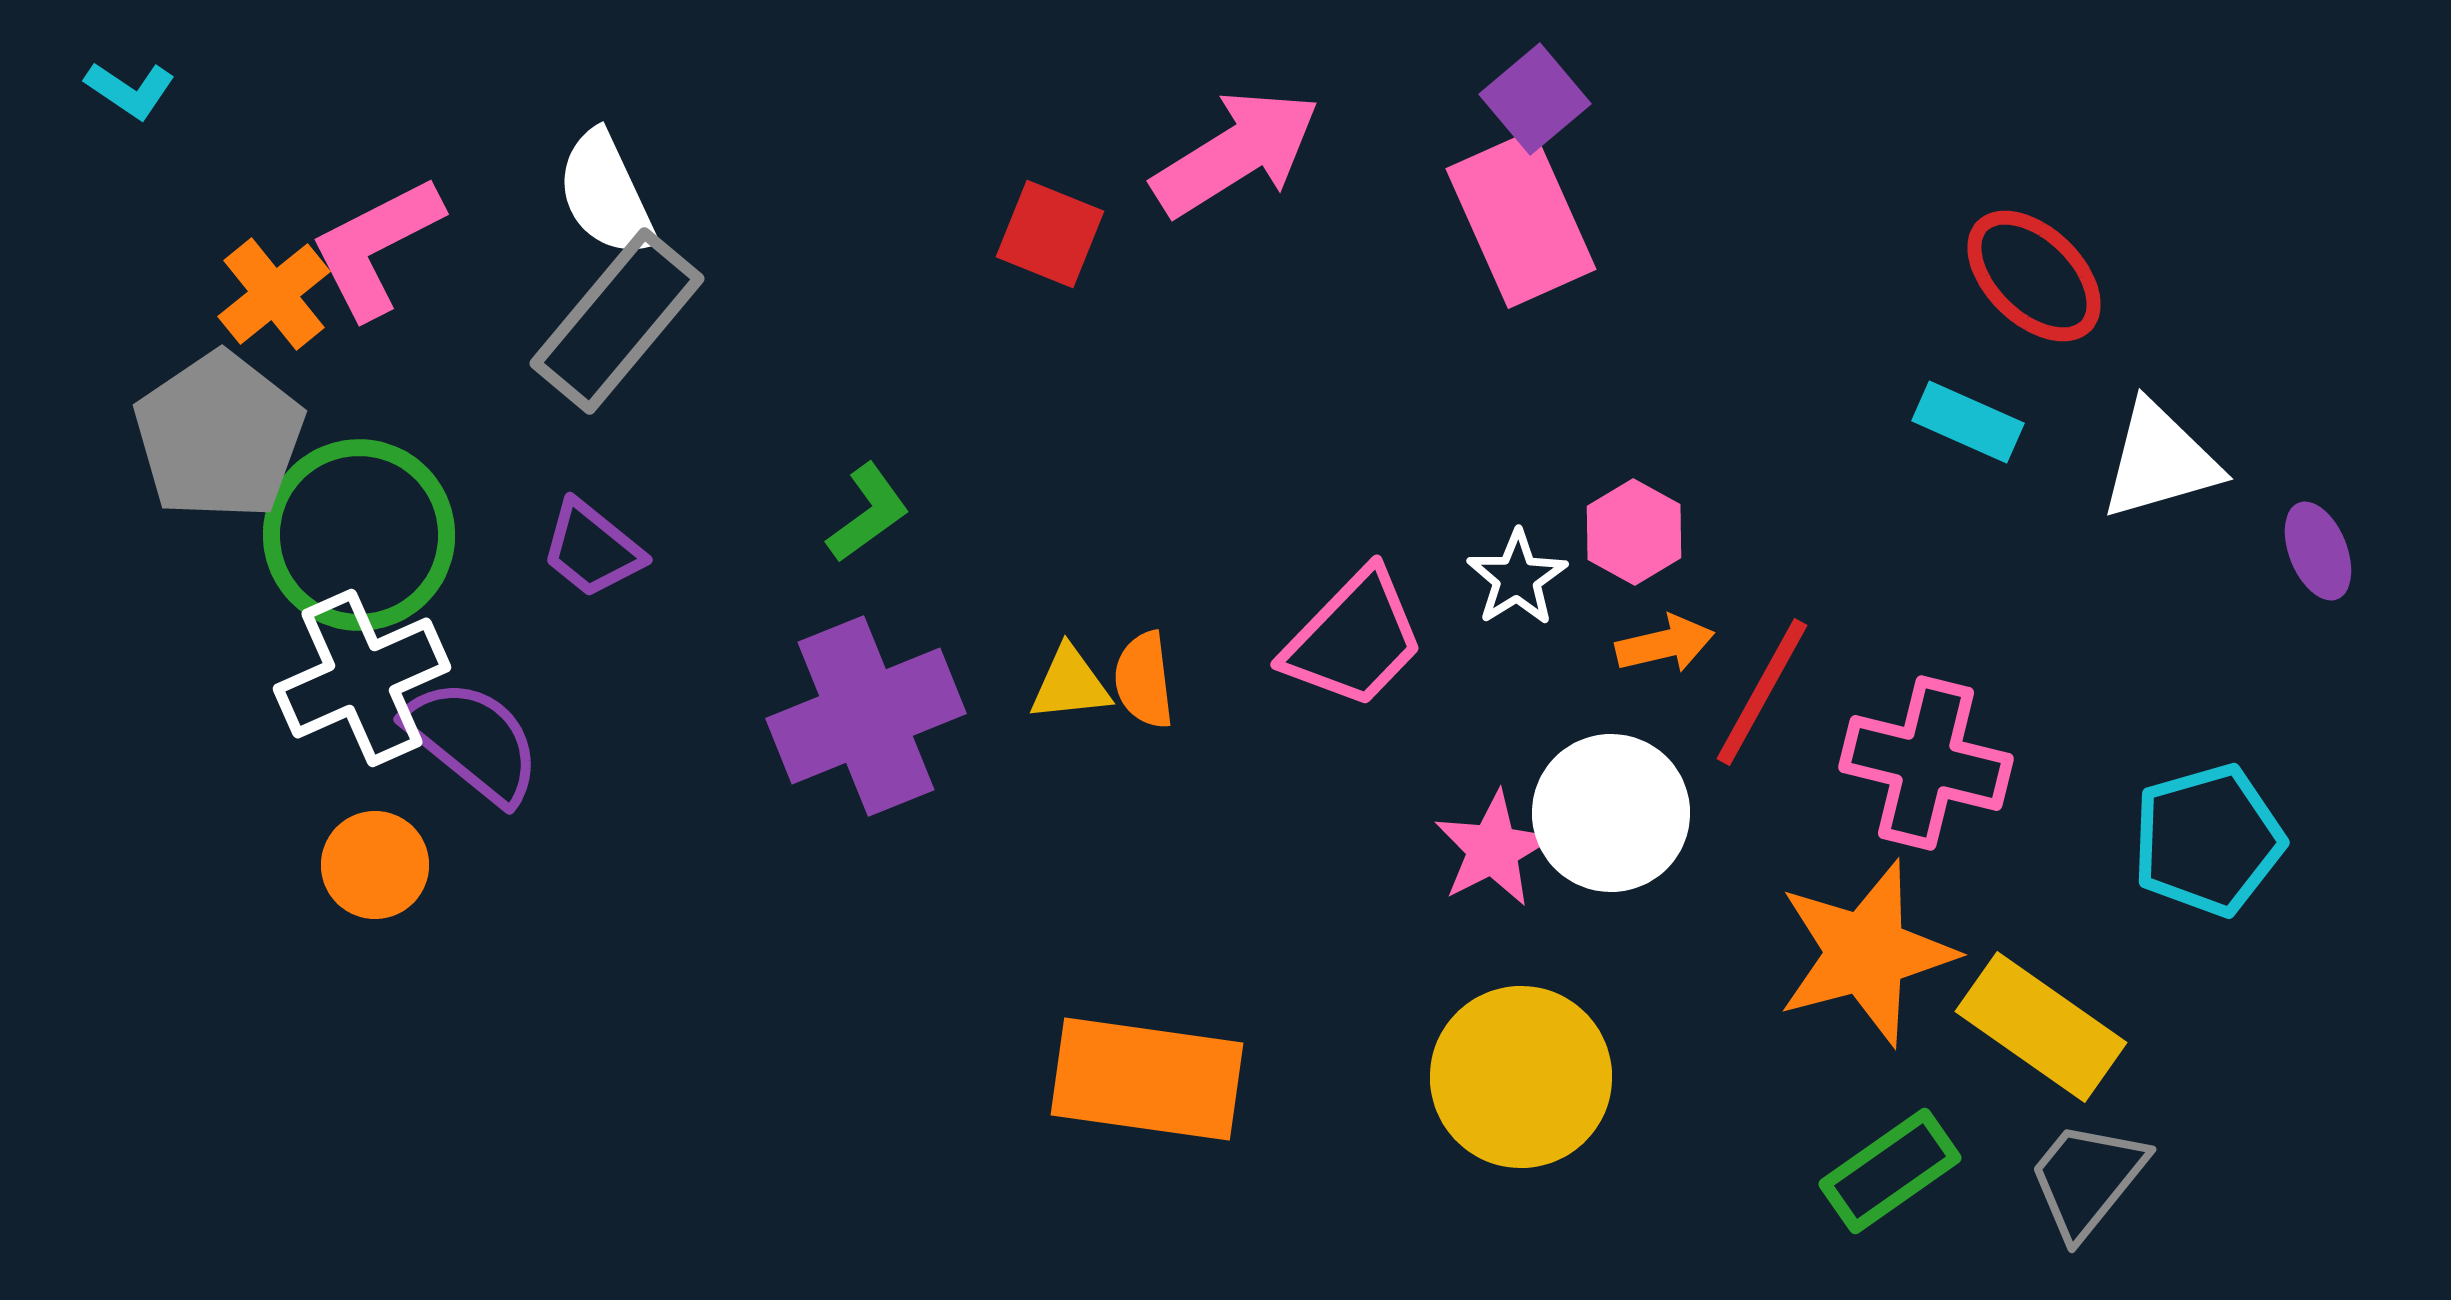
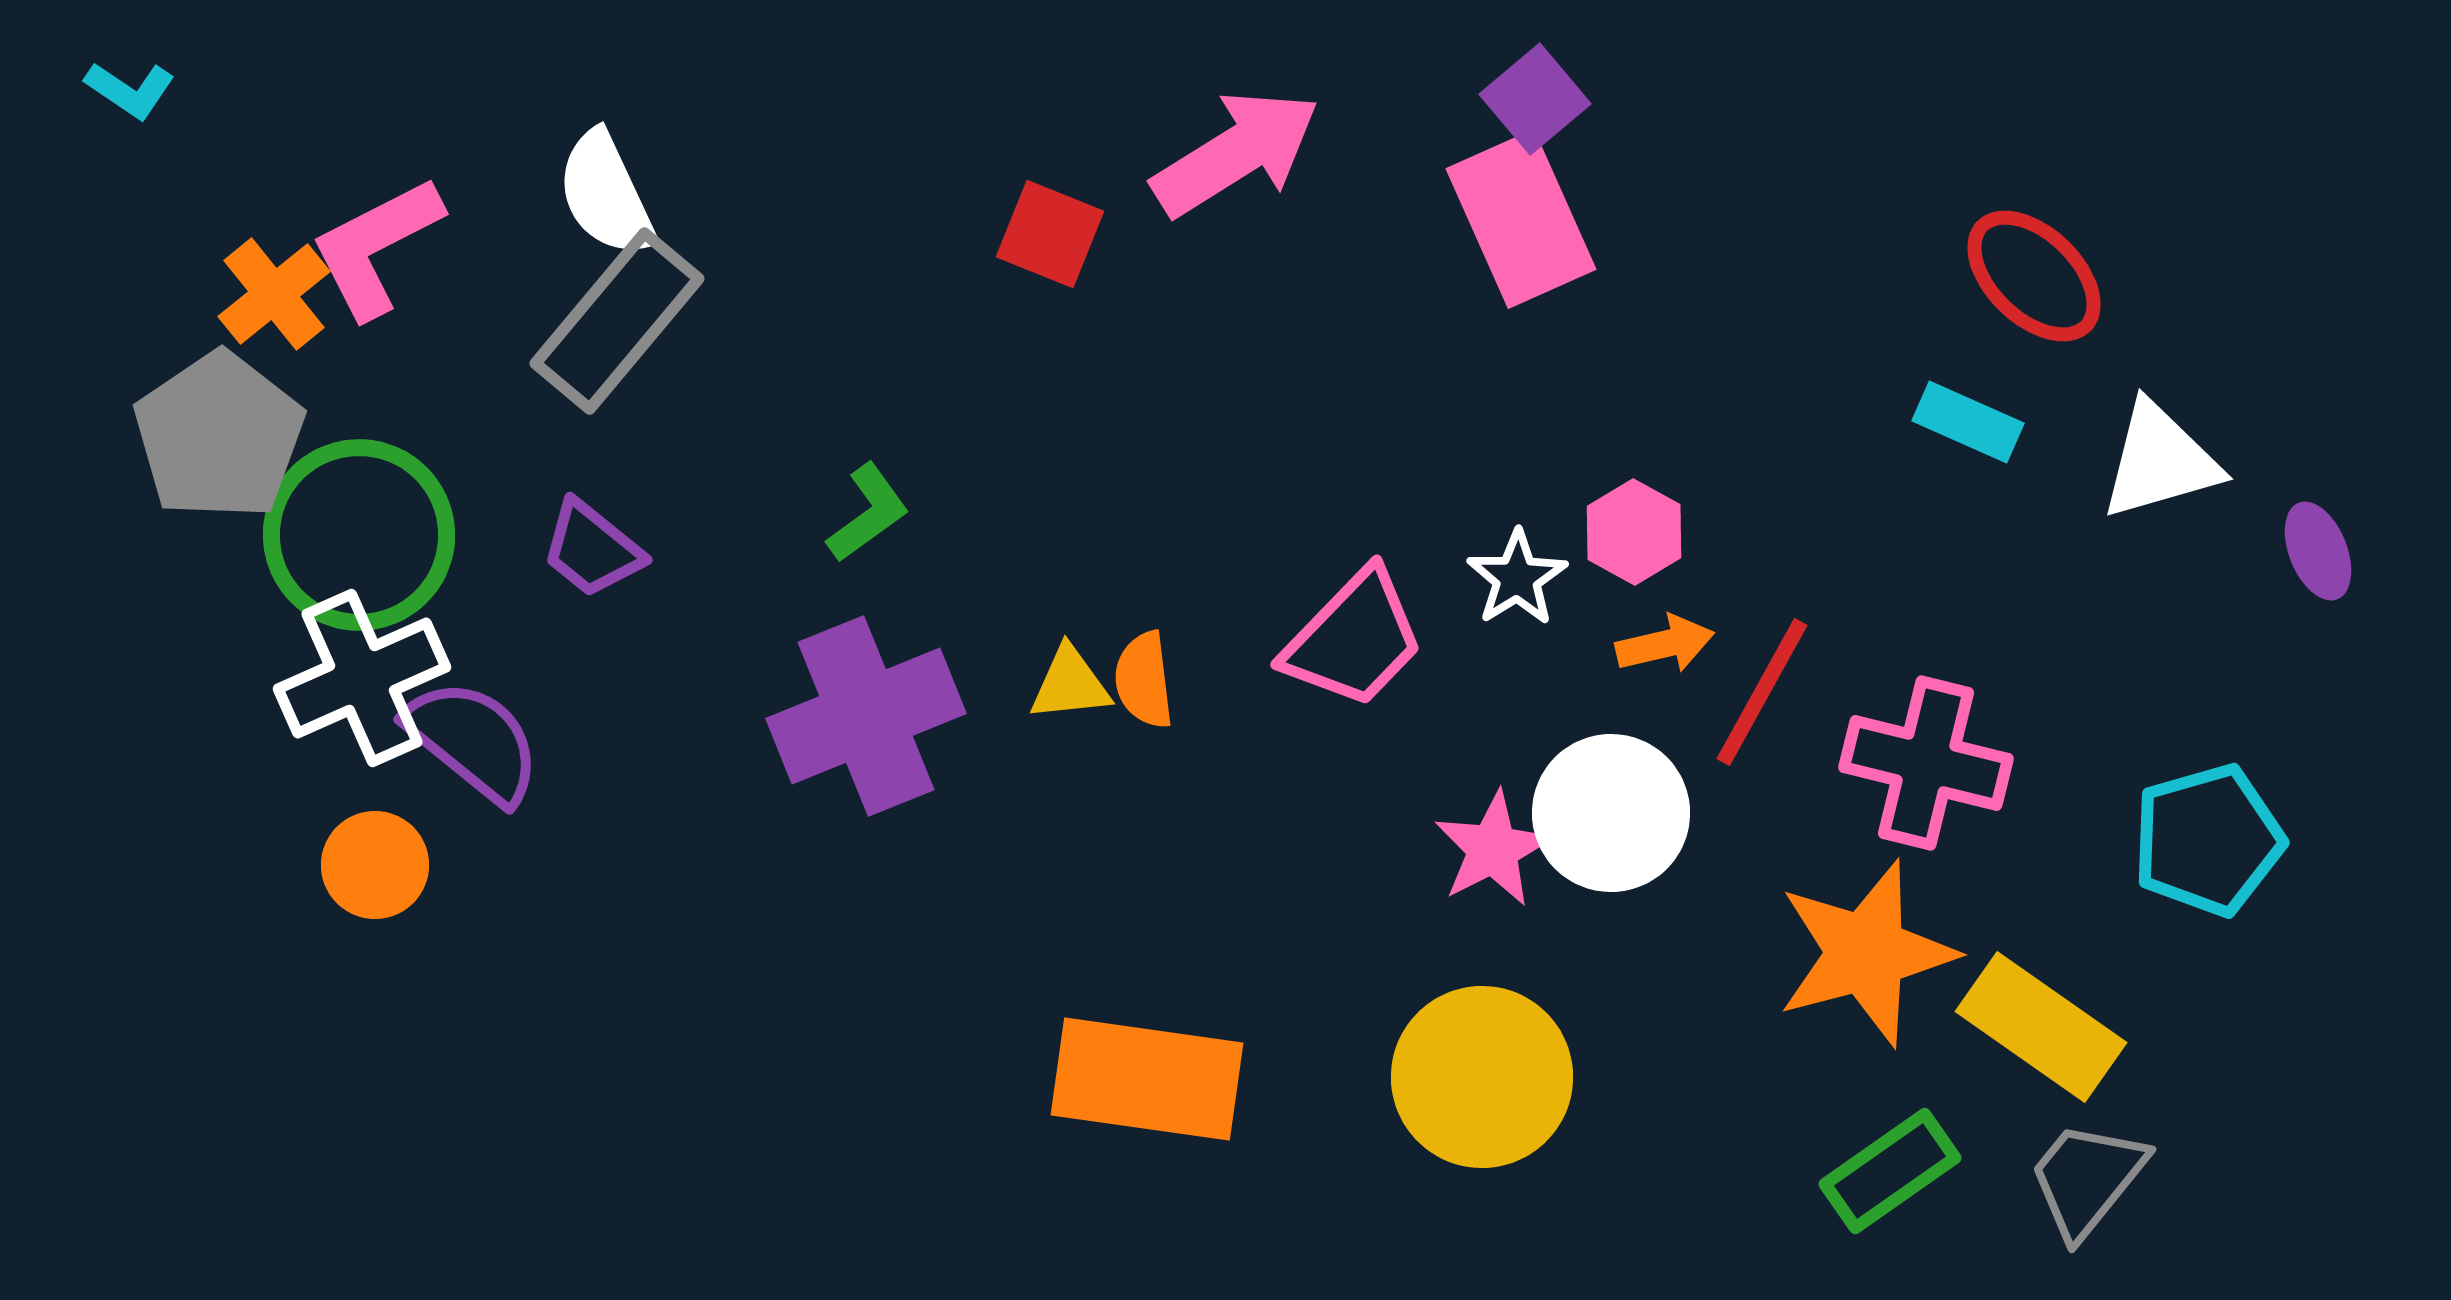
yellow circle: moved 39 px left
